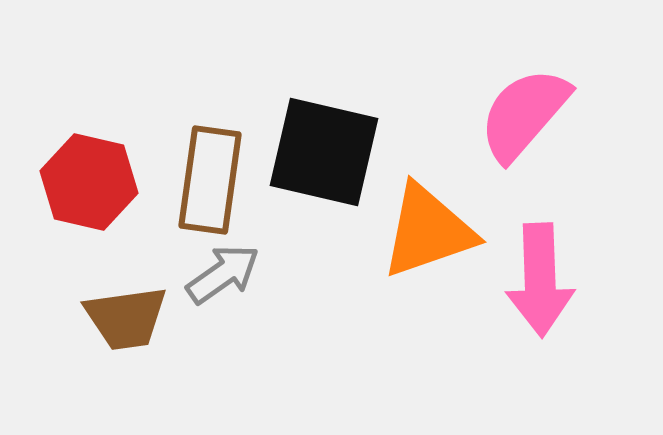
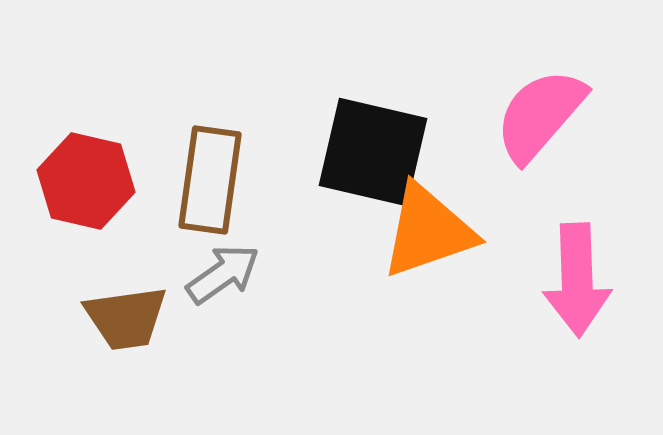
pink semicircle: moved 16 px right, 1 px down
black square: moved 49 px right
red hexagon: moved 3 px left, 1 px up
pink arrow: moved 37 px right
